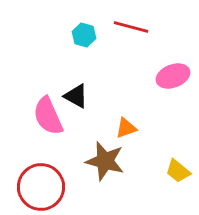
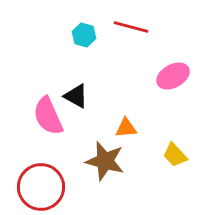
pink ellipse: rotated 8 degrees counterclockwise
orange triangle: rotated 15 degrees clockwise
yellow trapezoid: moved 3 px left, 16 px up; rotated 8 degrees clockwise
